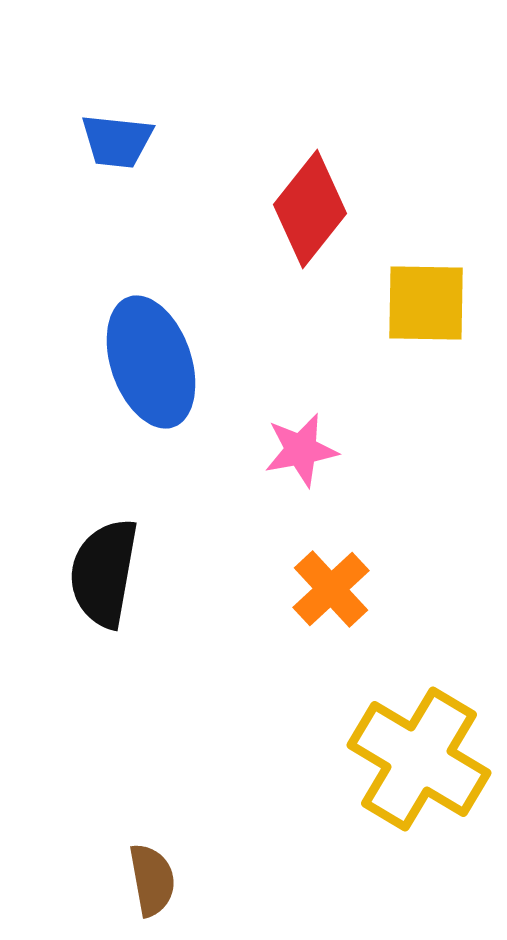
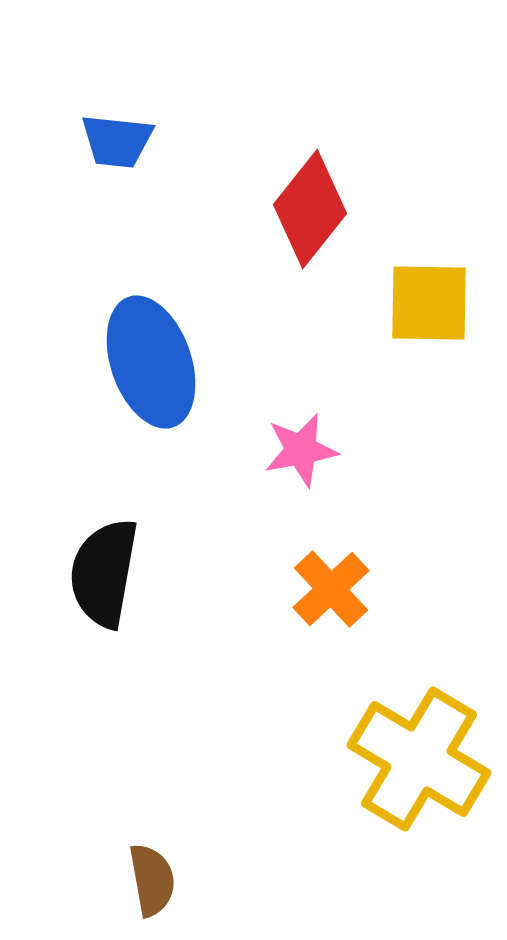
yellow square: moved 3 px right
